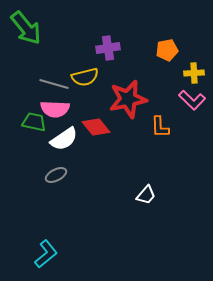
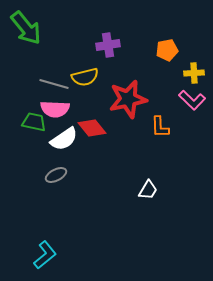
purple cross: moved 3 px up
red diamond: moved 4 px left, 1 px down
white trapezoid: moved 2 px right, 5 px up; rotated 10 degrees counterclockwise
cyan L-shape: moved 1 px left, 1 px down
